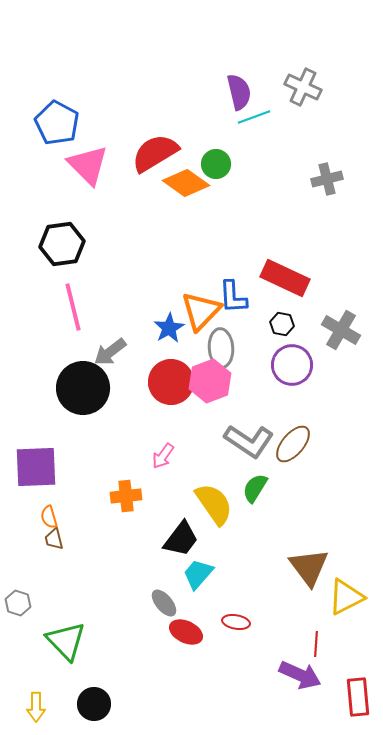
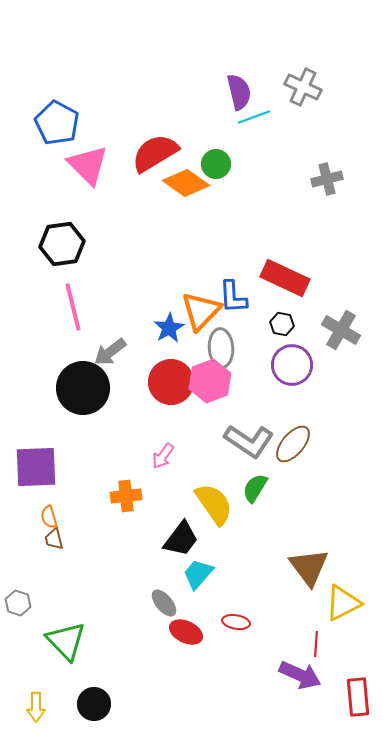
yellow triangle at (346, 597): moved 3 px left, 6 px down
